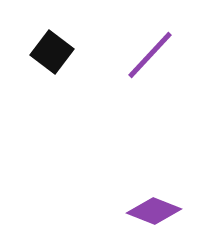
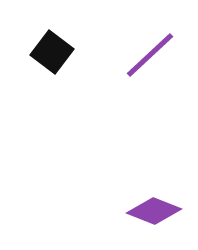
purple line: rotated 4 degrees clockwise
